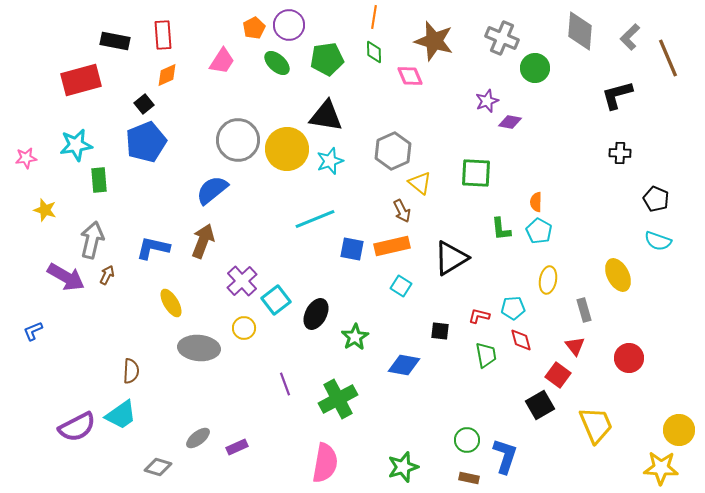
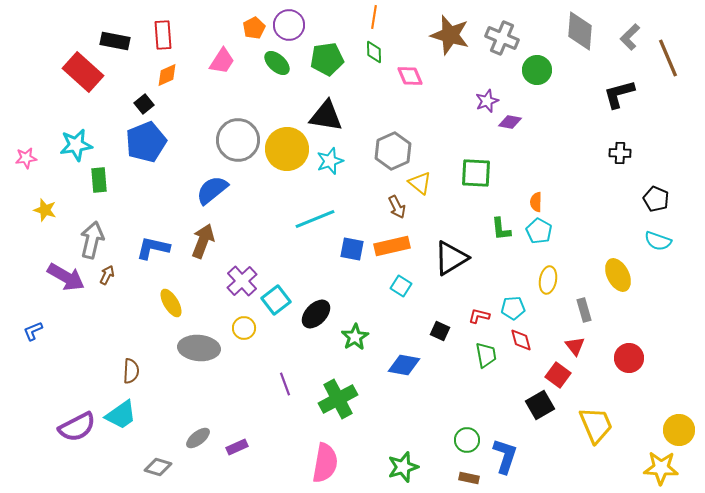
brown star at (434, 41): moved 16 px right, 6 px up
green circle at (535, 68): moved 2 px right, 2 px down
red rectangle at (81, 80): moved 2 px right, 8 px up; rotated 57 degrees clockwise
black L-shape at (617, 95): moved 2 px right, 1 px up
brown arrow at (402, 211): moved 5 px left, 4 px up
black ellipse at (316, 314): rotated 16 degrees clockwise
black square at (440, 331): rotated 18 degrees clockwise
